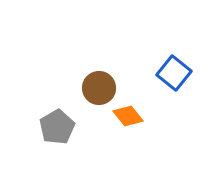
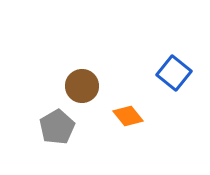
brown circle: moved 17 px left, 2 px up
